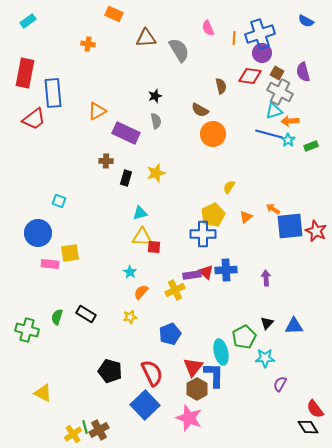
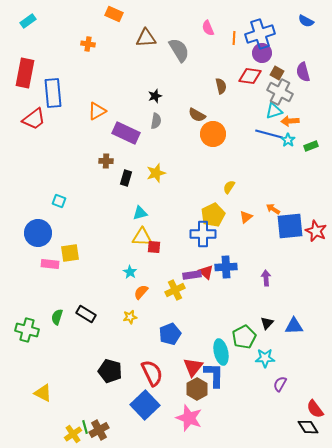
brown semicircle at (200, 110): moved 3 px left, 5 px down
gray semicircle at (156, 121): rotated 21 degrees clockwise
blue cross at (226, 270): moved 3 px up
